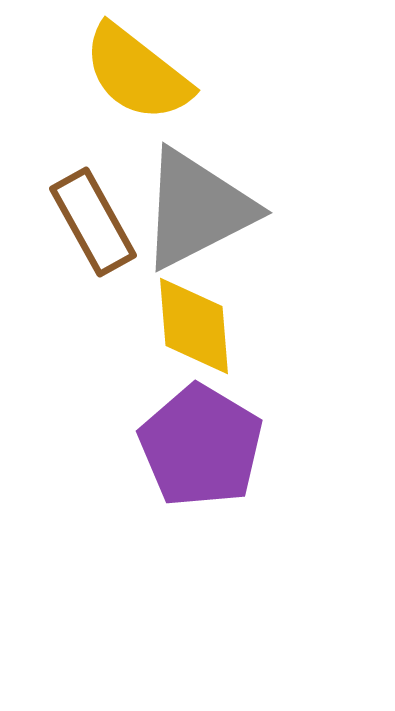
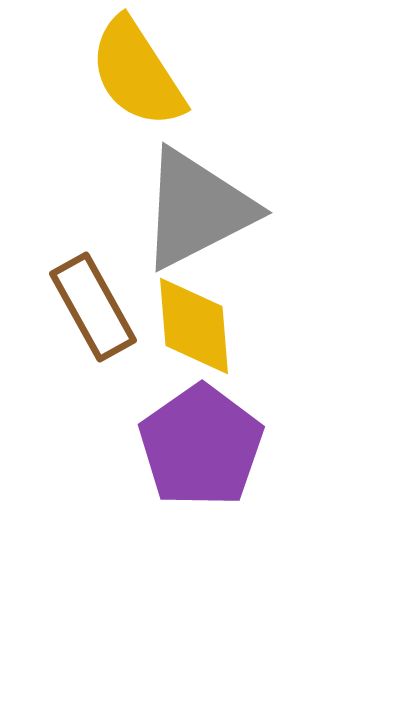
yellow semicircle: rotated 19 degrees clockwise
brown rectangle: moved 85 px down
purple pentagon: rotated 6 degrees clockwise
